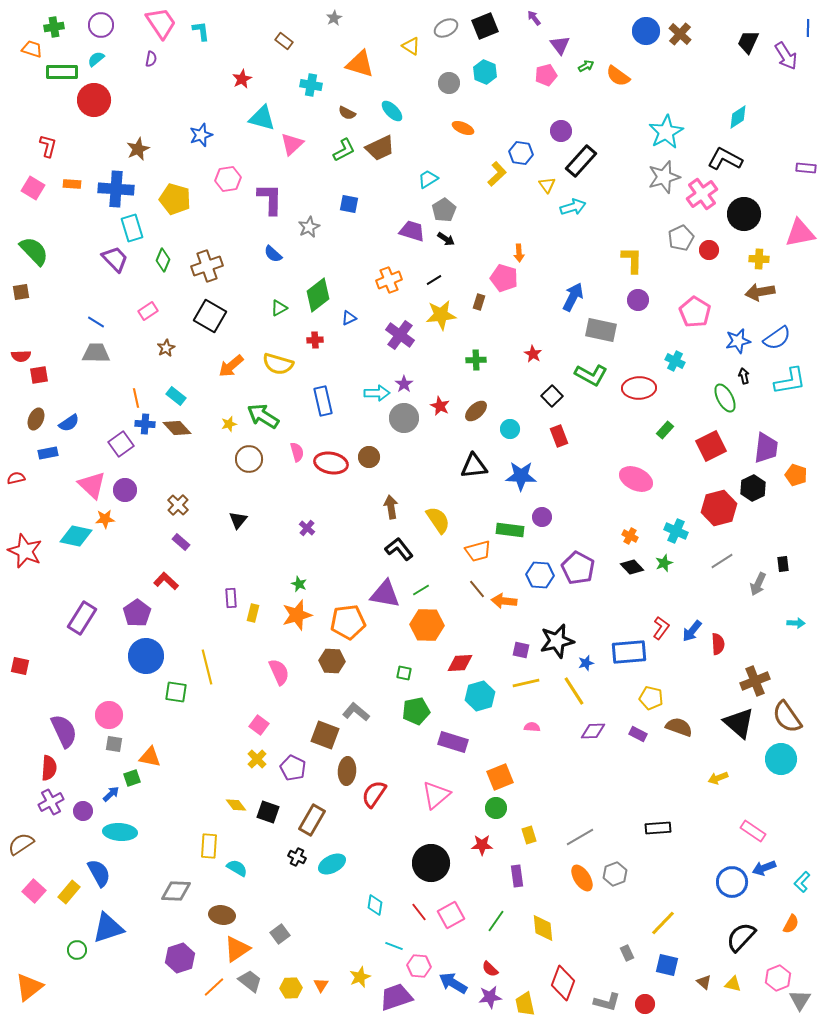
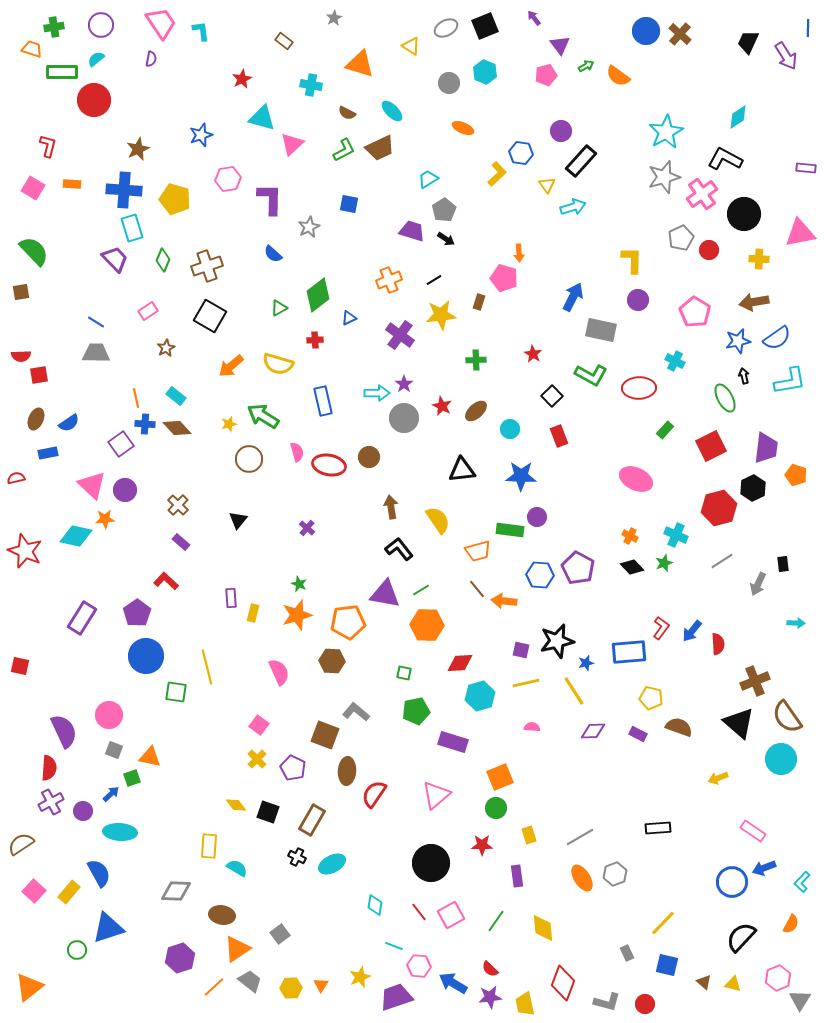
blue cross at (116, 189): moved 8 px right, 1 px down
brown arrow at (760, 292): moved 6 px left, 10 px down
red star at (440, 406): moved 2 px right
red ellipse at (331, 463): moved 2 px left, 2 px down
black triangle at (474, 466): moved 12 px left, 4 px down
purple circle at (542, 517): moved 5 px left
cyan cross at (676, 531): moved 4 px down
gray square at (114, 744): moved 6 px down; rotated 12 degrees clockwise
